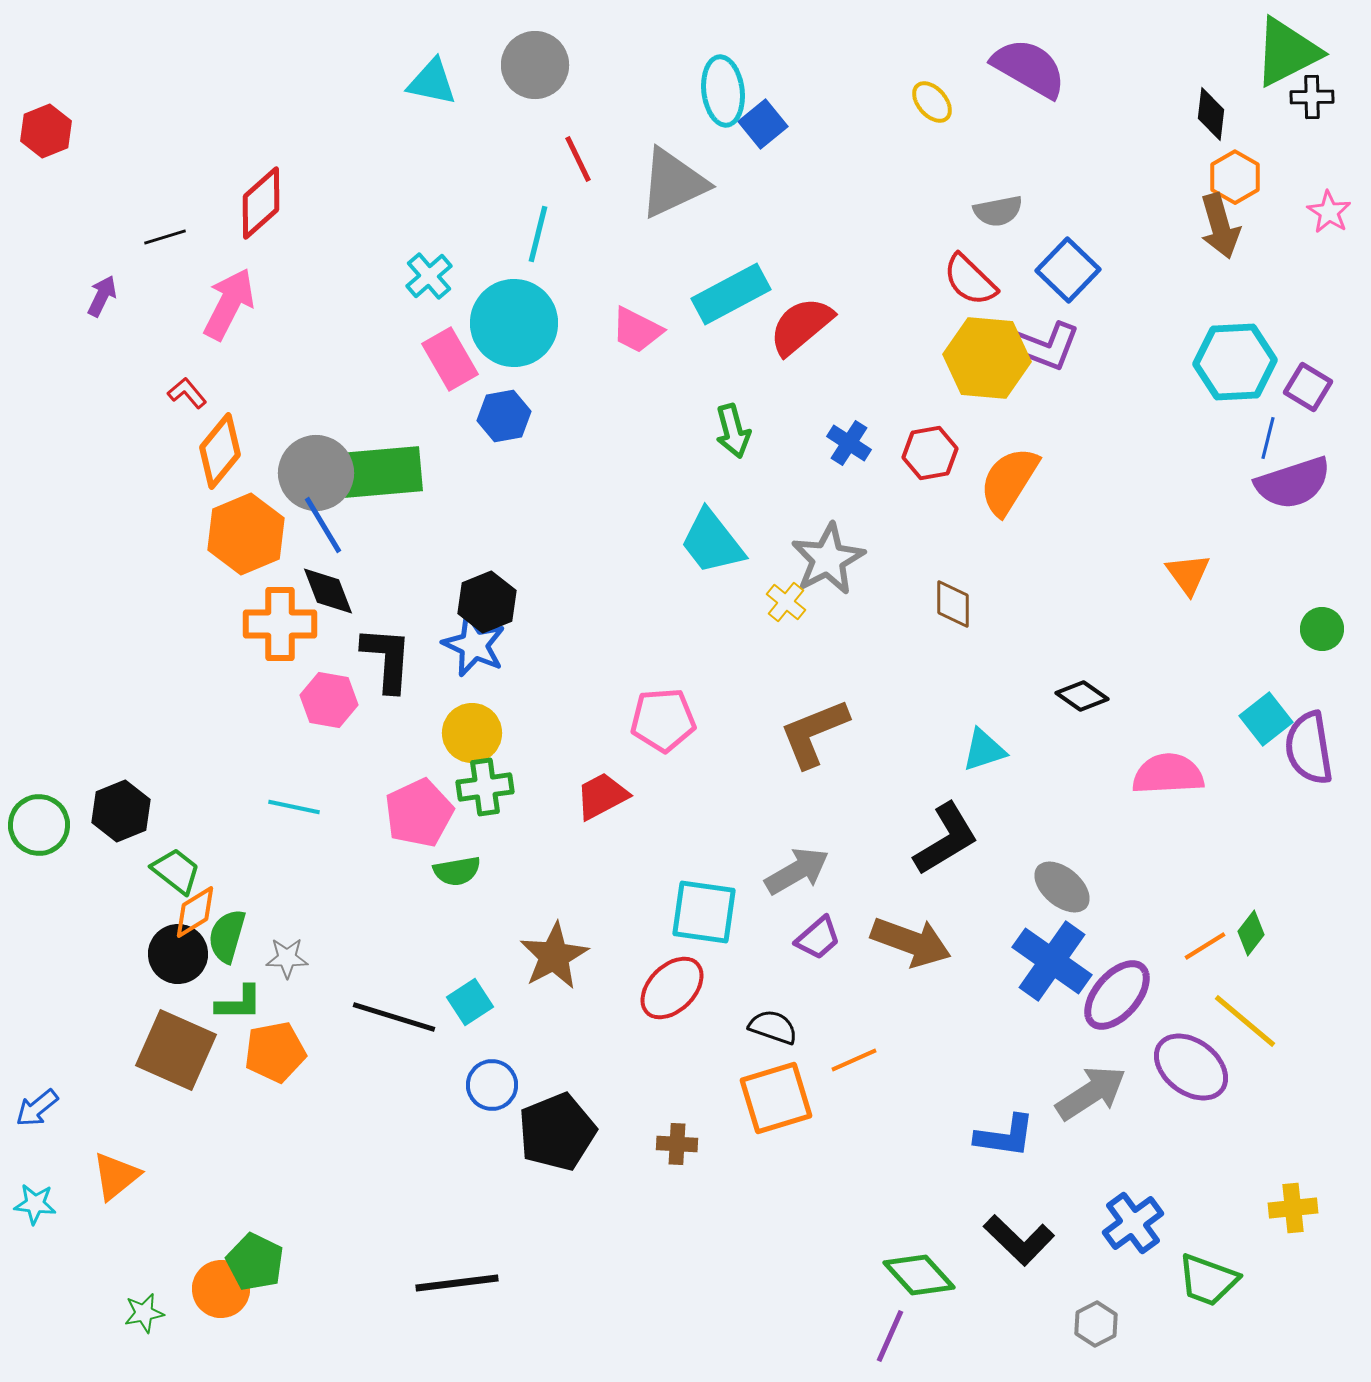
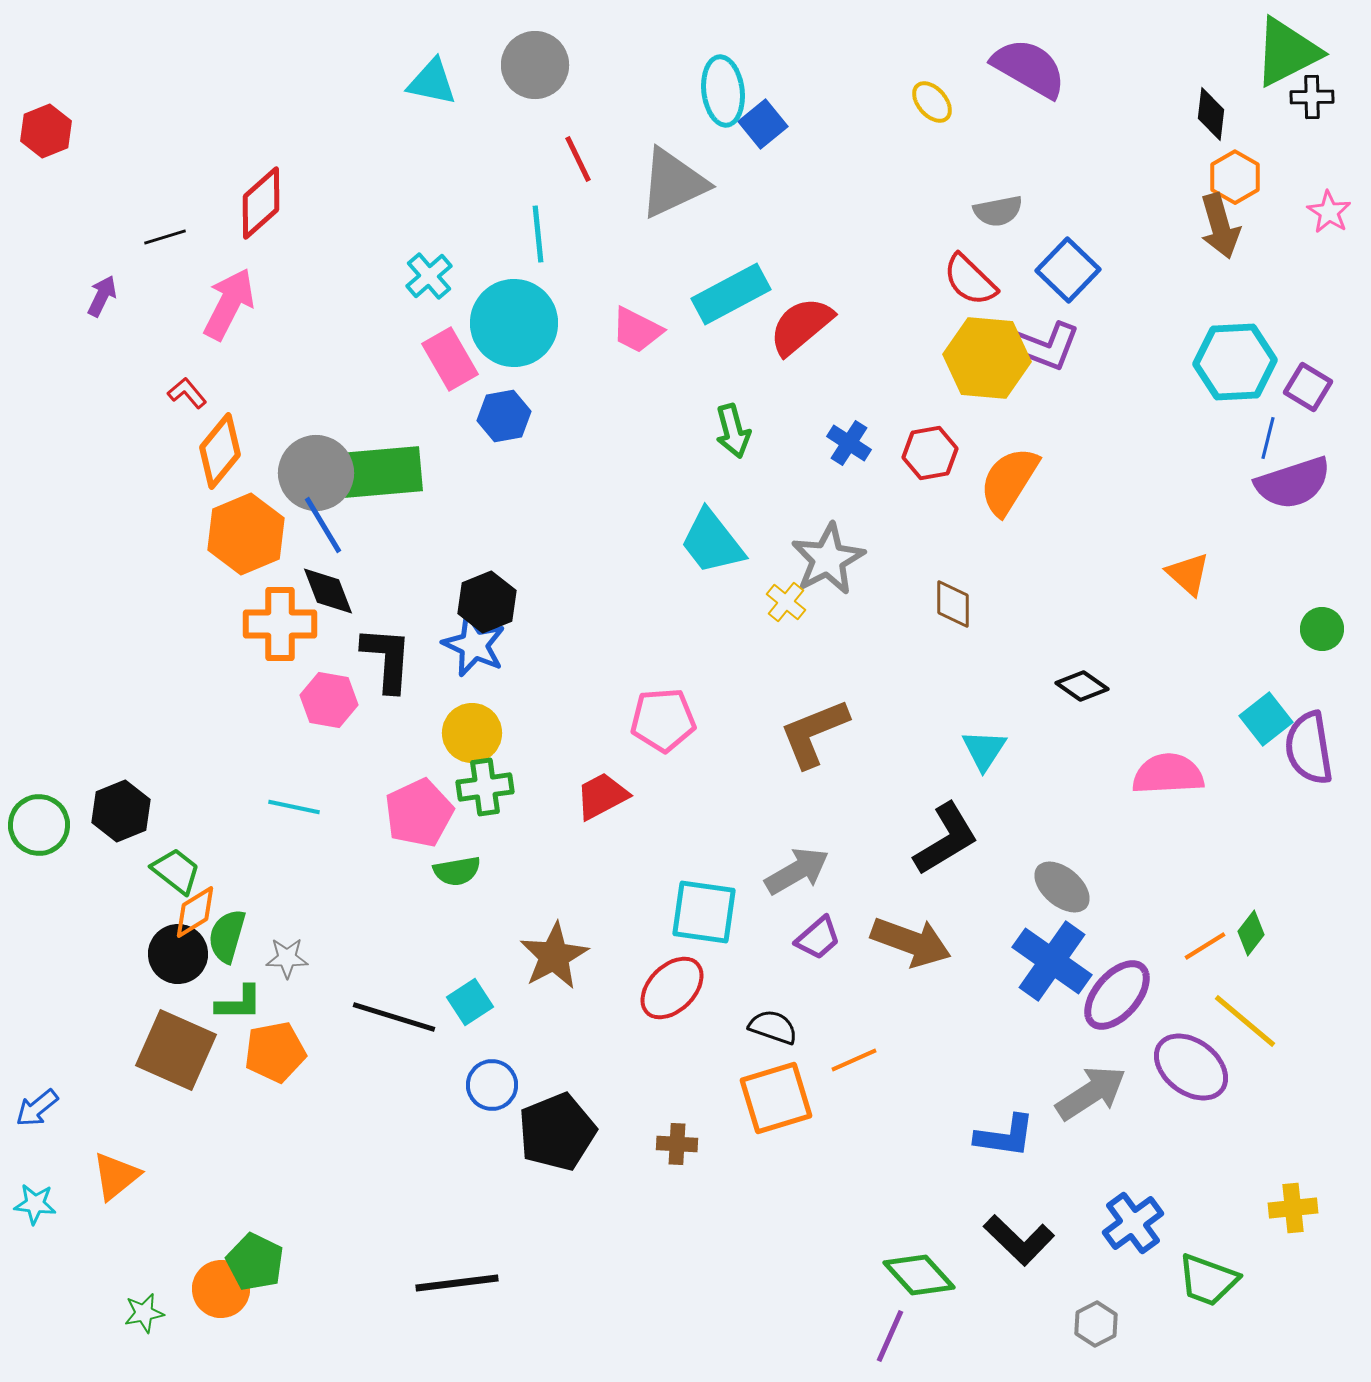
cyan line at (538, 234): rotated 20 degrees counterclockwise
orange triangle at (1188, 574): rotated 12 degrees counterclockwise
black diamond at (1082, 696): moved 10 px up
cyan triangle at (984, 750): rotated 39 degrees counterclockwise
